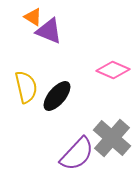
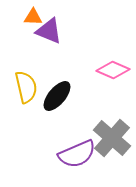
orange triangle: rotated 30 degrees counterclockwise
purple semicircle: rotated 24 degrees clockwise
